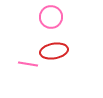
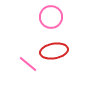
pink line: rotated 30 degrees clockwise
